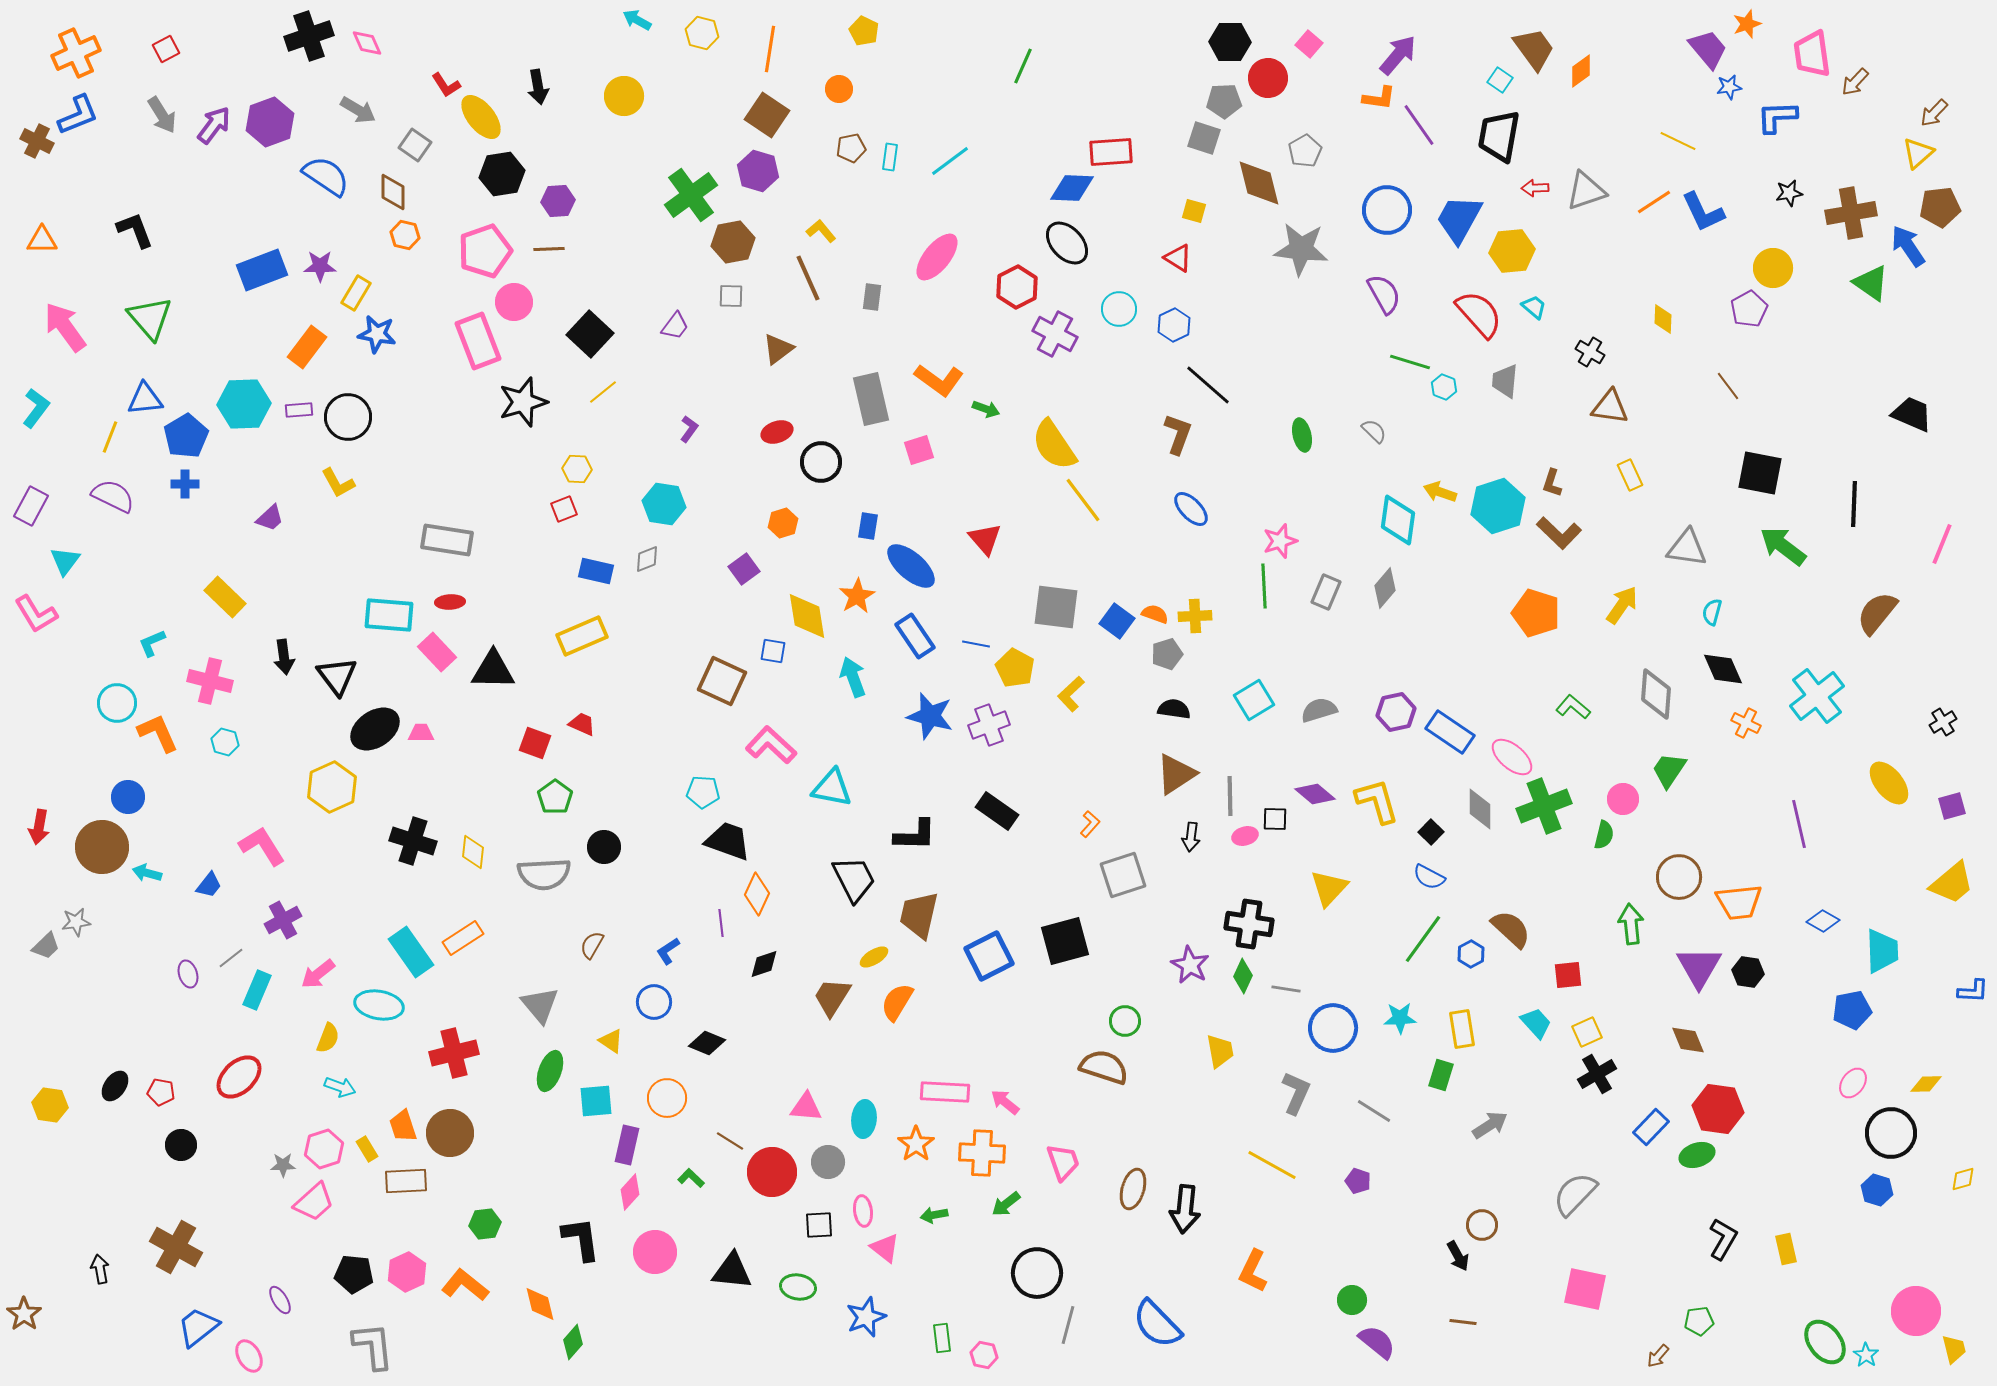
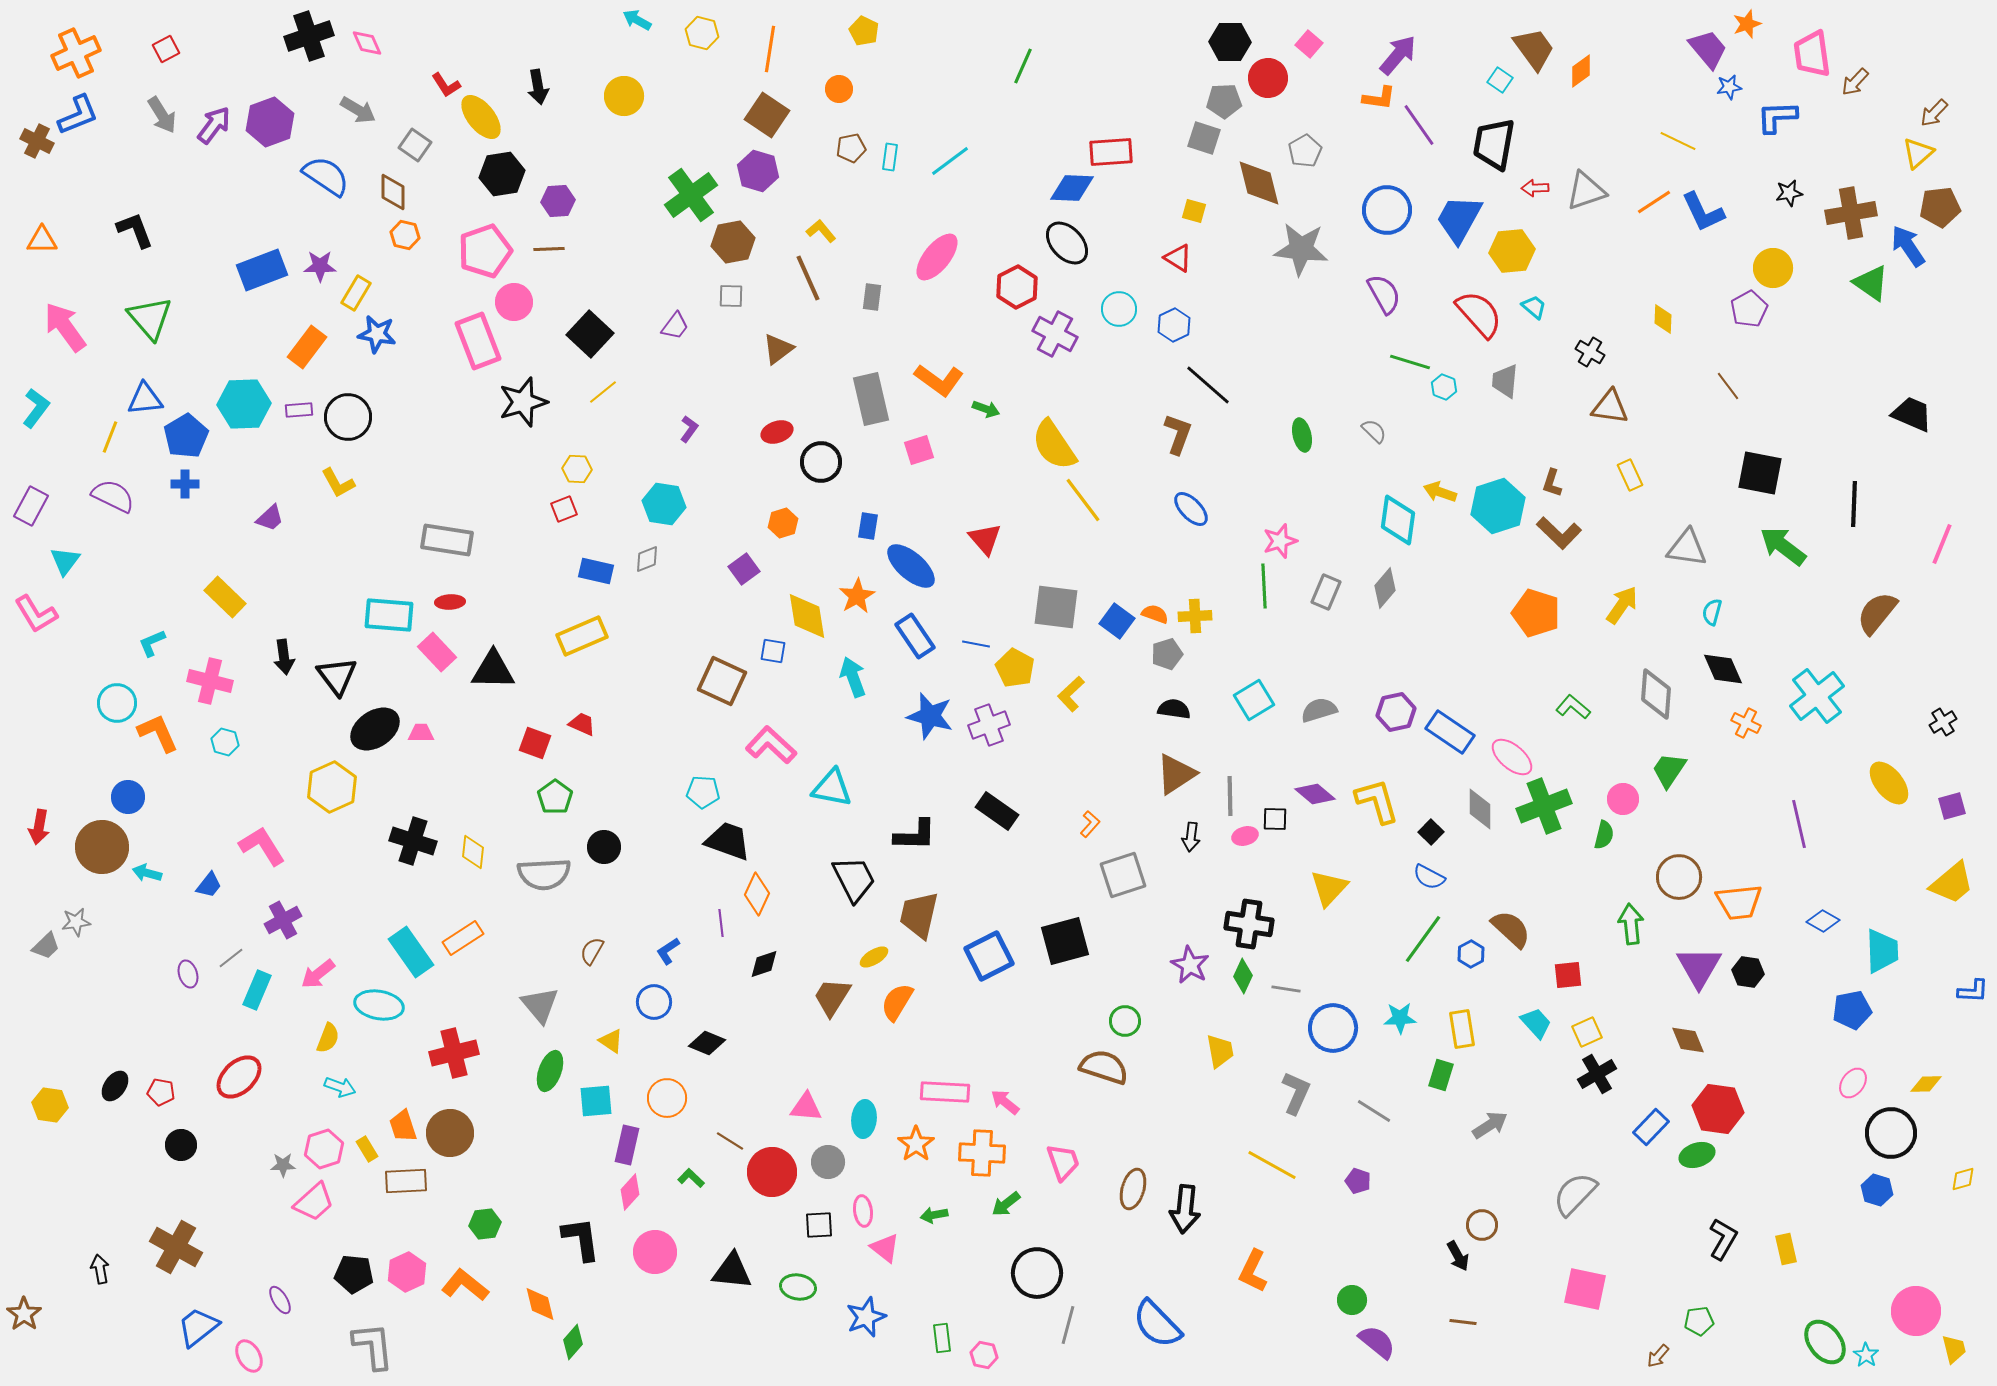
black trapezoid at (1499, 136): moved 5 px left, 8 px down
brown semicircle at (592, 945): moved 6 px down
